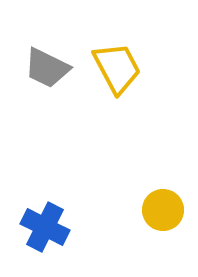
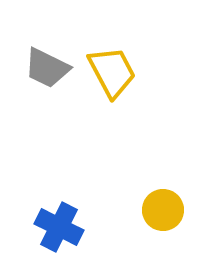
yellow trapezoid: moved 5 px left, 4 px down
blue cross: moved 14 px right
